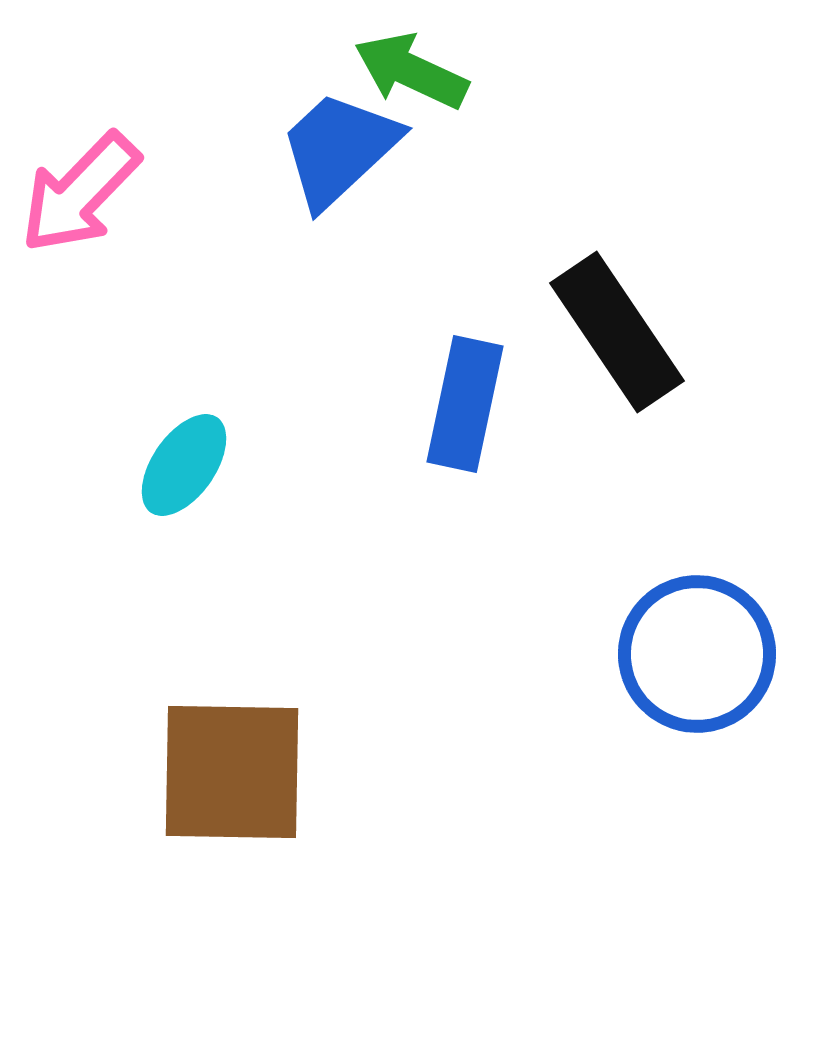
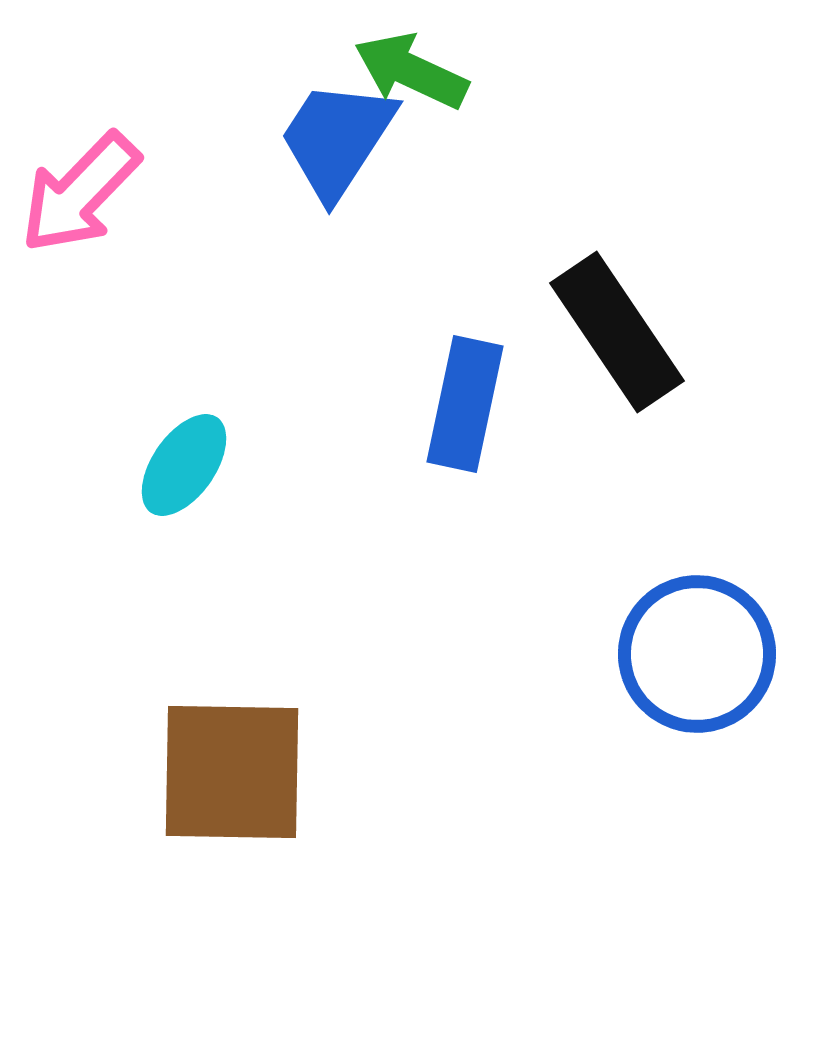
blue trapezoid: moved 2 px left, 10 px up; rotated 14 degrees counterclockwise
